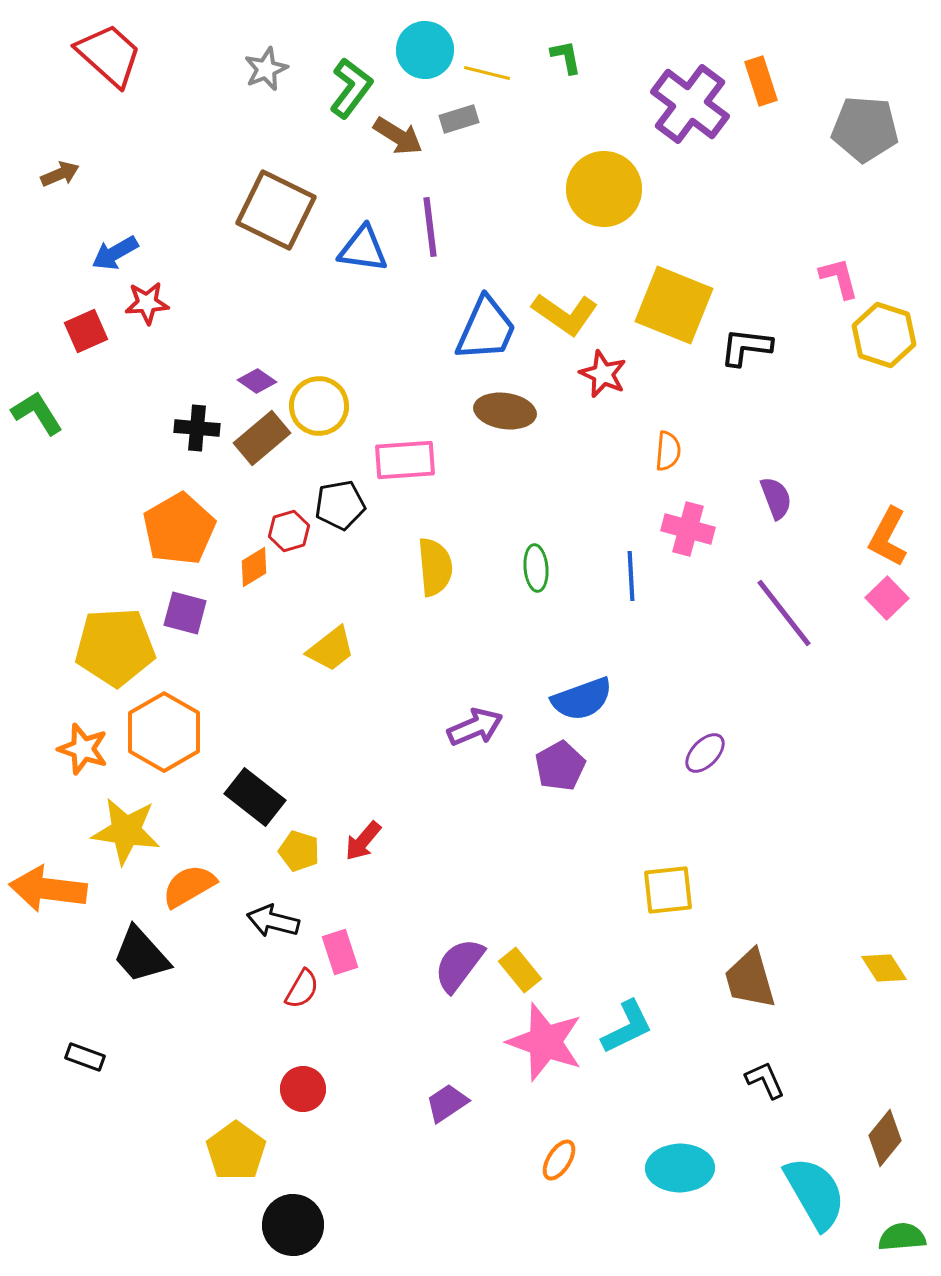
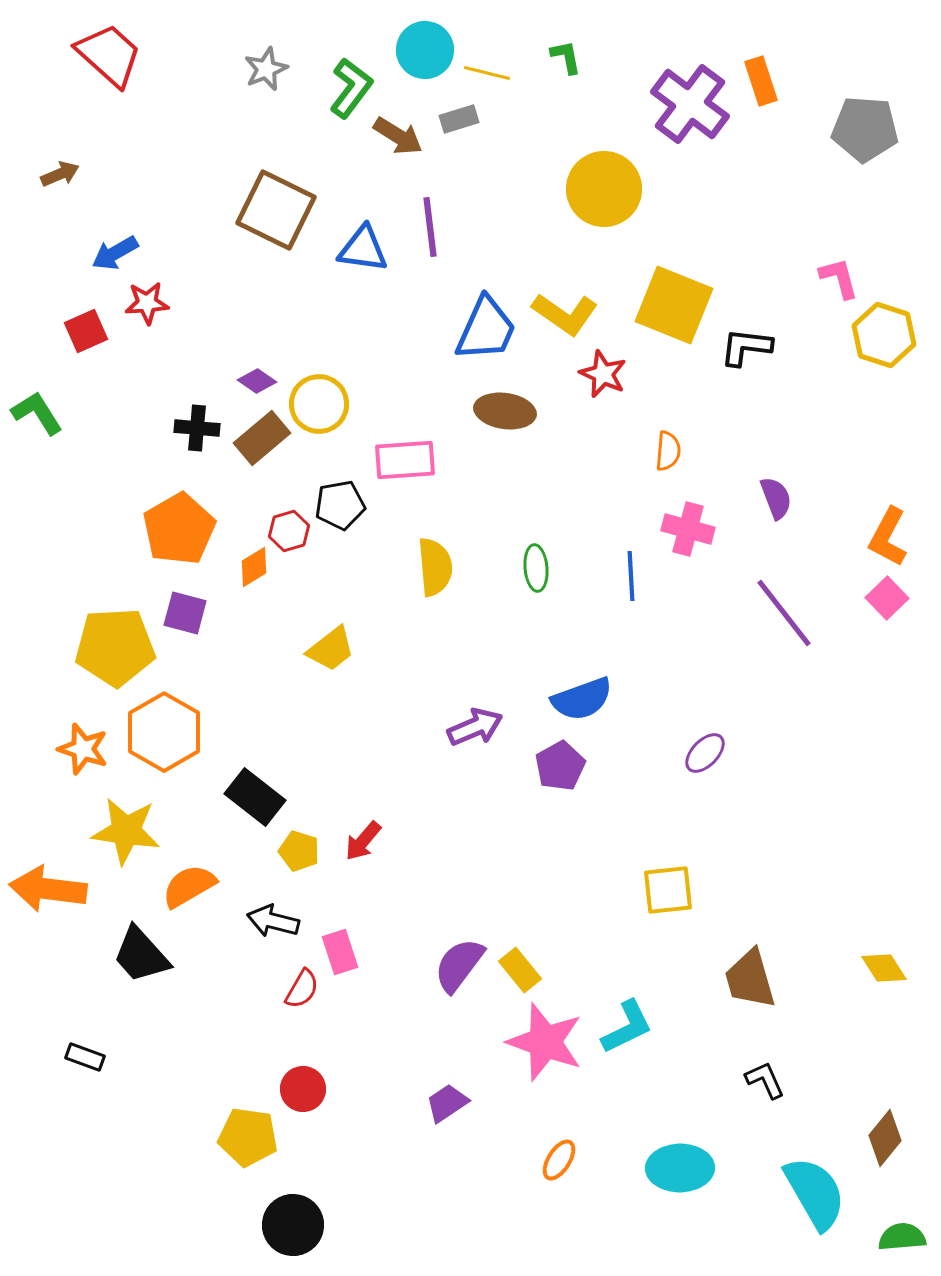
yellow circle at (319, 406): moved 2 px up
yellow pentagon at (236, 1151): moved 12 px right, 14 px up; rotated 28 degrees counterclockwise
